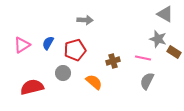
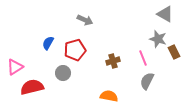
gray arrow: rotated 21 degrees clockwise
pink triangle: moved 7 px left, 22 px down
brown rectangle: rotated 32 degrees clockwise
pink line: rotated 56 degrees clockwise
orange semicircle: moved 15 px right, 14 px down; rotated 30 degrees counterclockwise
